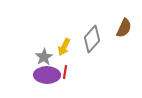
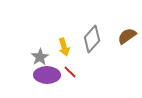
brown semicircle: moved 3 px right, 8 px down; rotated 150 degrees counterclockwise
yellow arrow: rotated 42 degrees counterclockwise
gray star: moved 4 px left
red line: moved 5 px right; rotated 56 degrees counterclockwise
